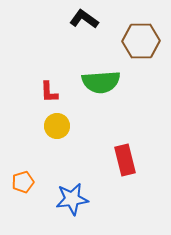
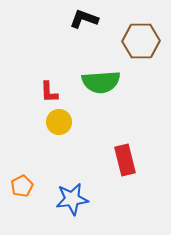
black L-shape: rotated 16 degrees counterclockwise
yellow circle: moved 2 px right, 4 px up
orange pentagon: moved 1 px left, 4 px down; rotated 10 degrees counterclockwise
